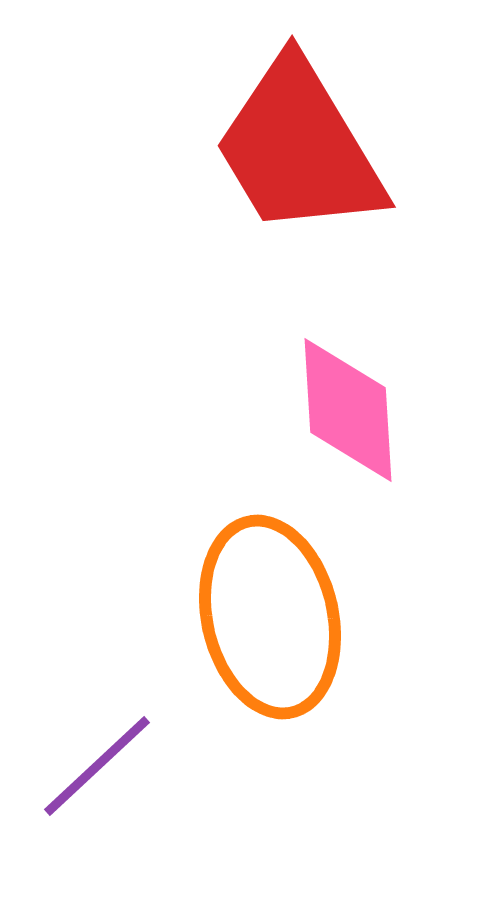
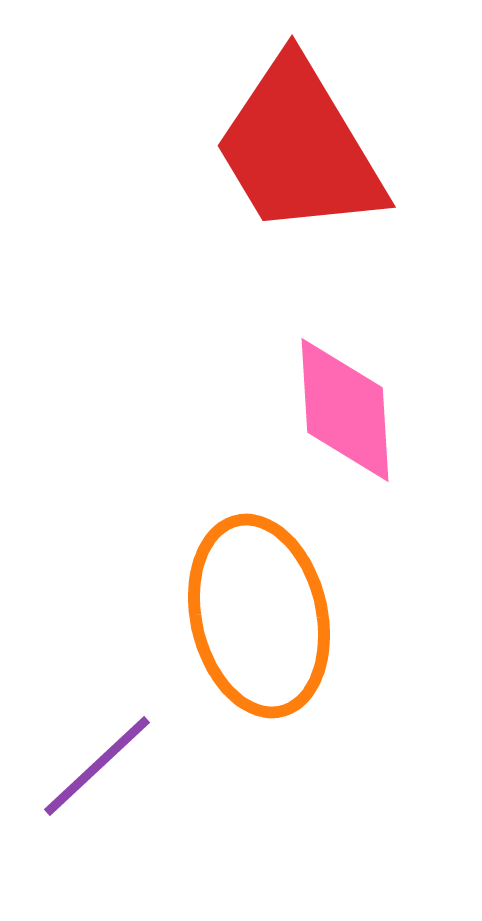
pink diamond: moved 3 px left
orange ellipse: moved 11 px left, 1 px up
